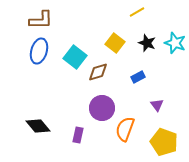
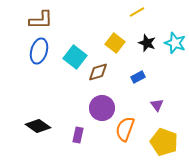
black diamond: rotated 15 degrees counterclockwise
